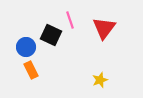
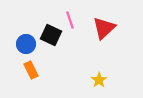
red triangle: rotated 10 degrees clockwise
blue circle: moved 3 px up
yellow star: moved 1 px left; rotated 14 degrees counterclockwise
